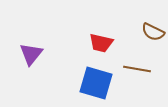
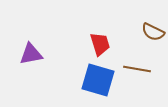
red trapezoid: moved 1 px left, 1 px down; rotated 120 degrees counterclockwise
purple triangle: rotated 40 degrees clockwise
blue square: moved 2 px right, 3 px up
